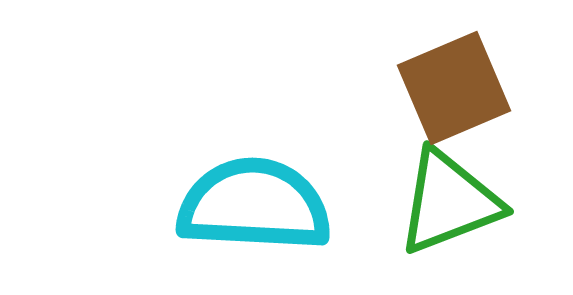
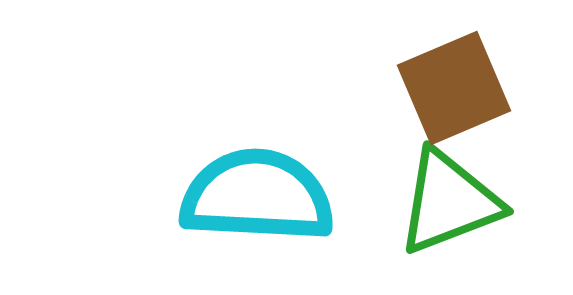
cyan semicircle: moved 3 px right, 9 px up
